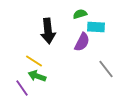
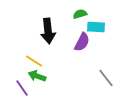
gray line: moved 9 px down
